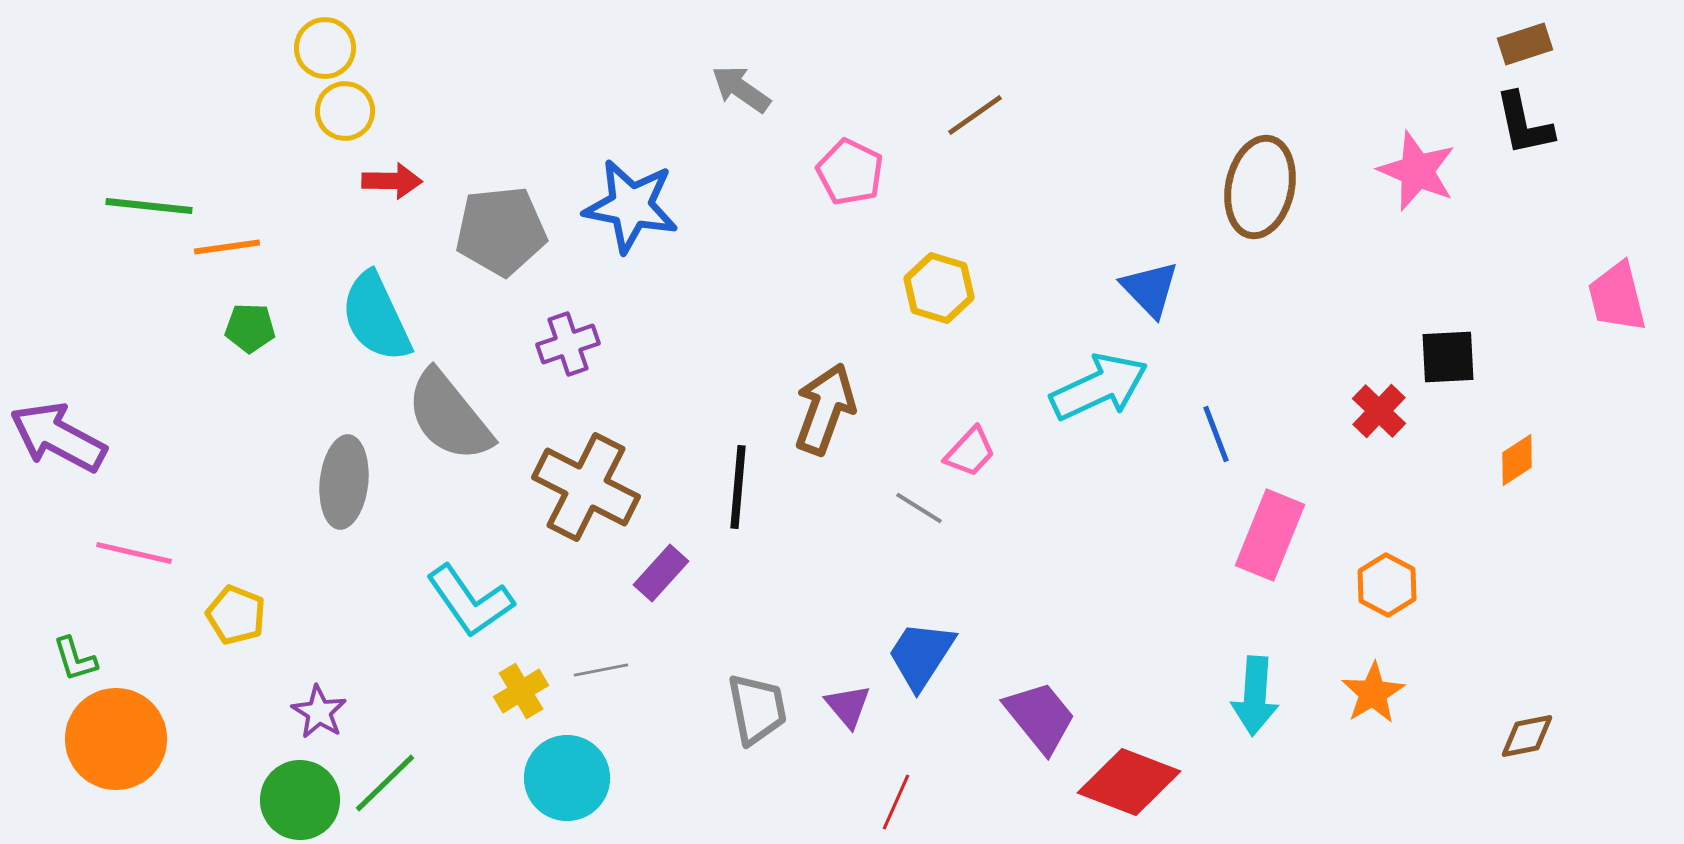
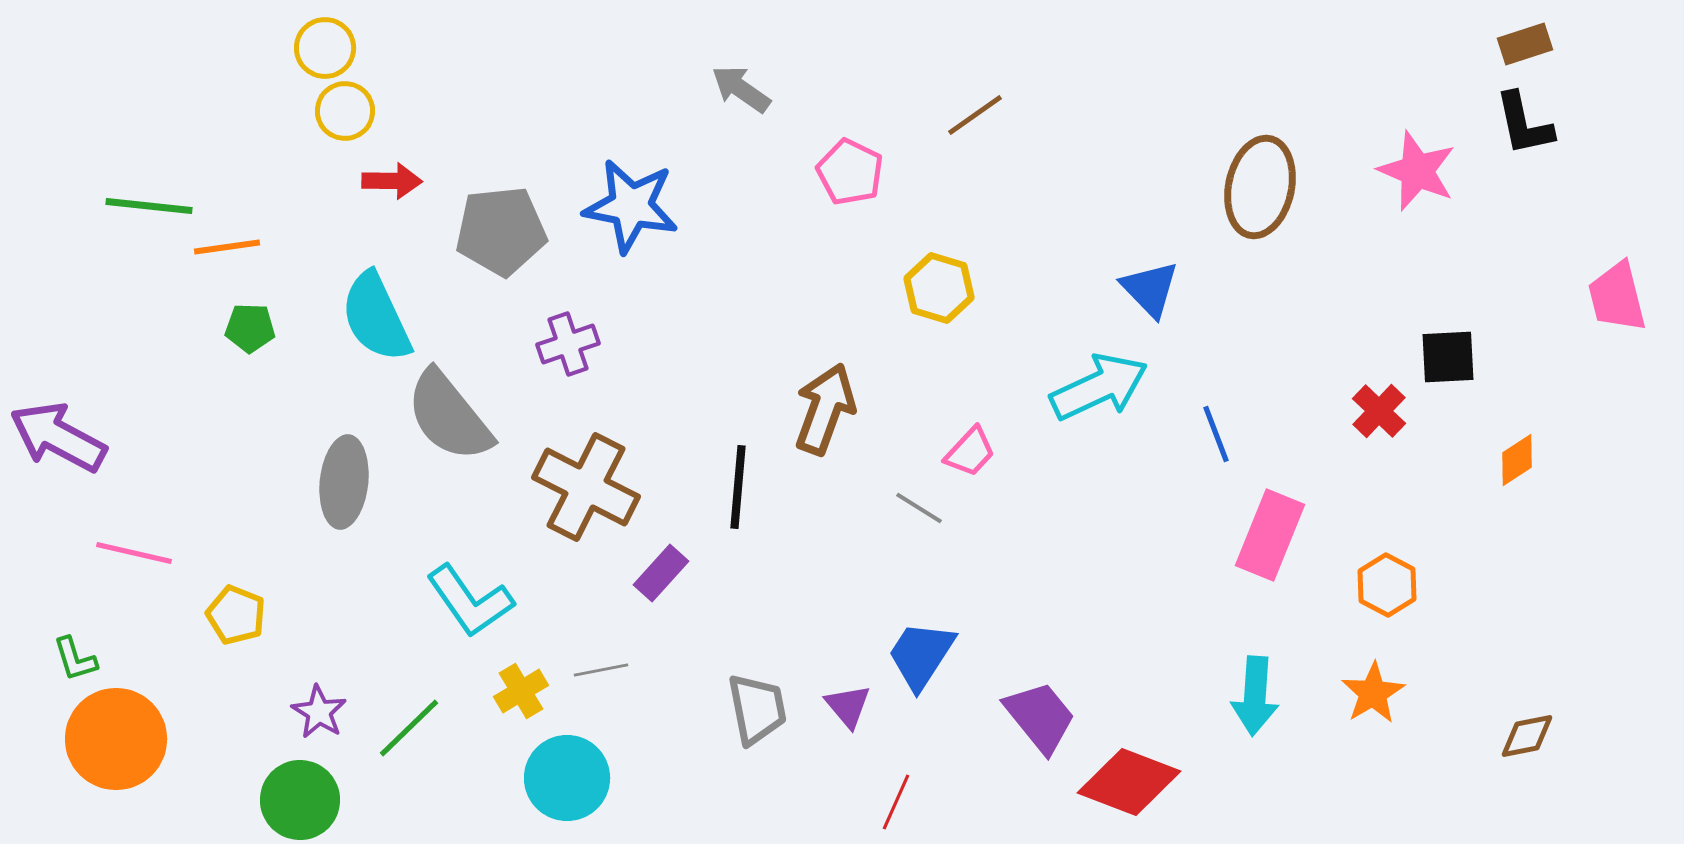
green line at (385, 783): moved 24 px right, 55 px up
